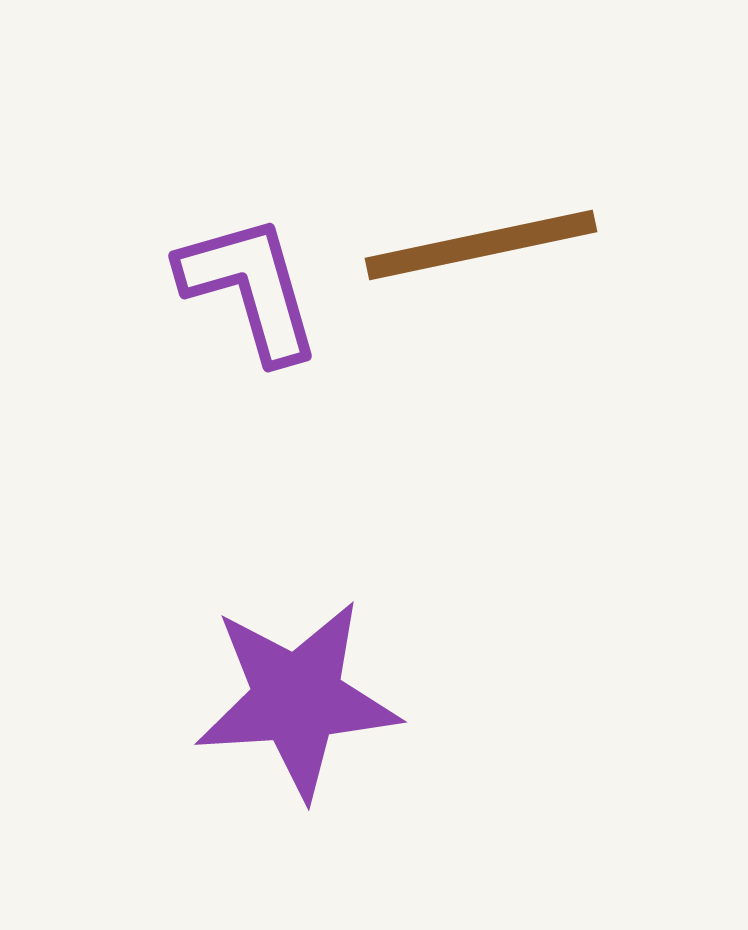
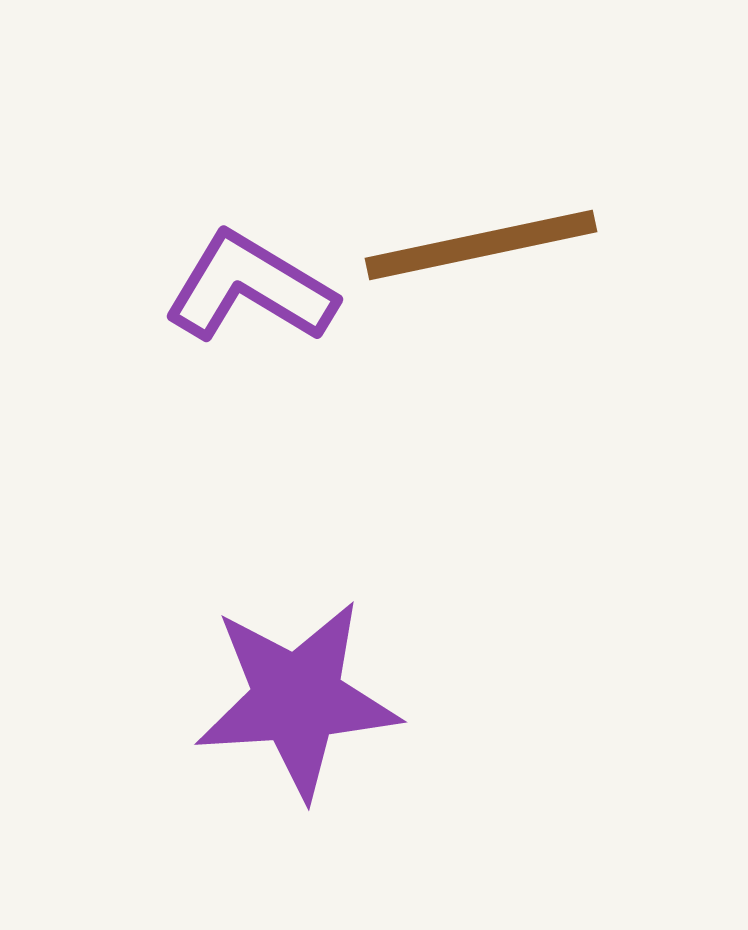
purple L-shape: rotated 43 degrees counterclockwise
